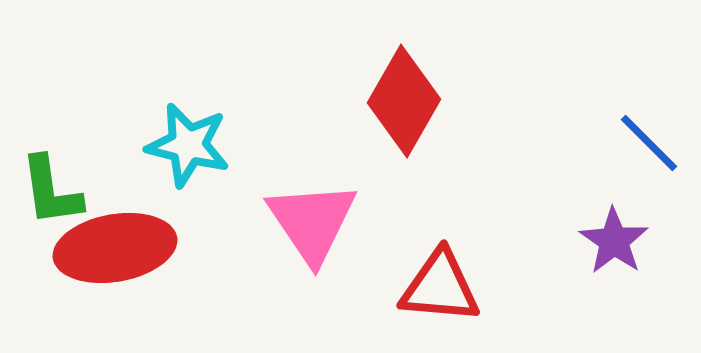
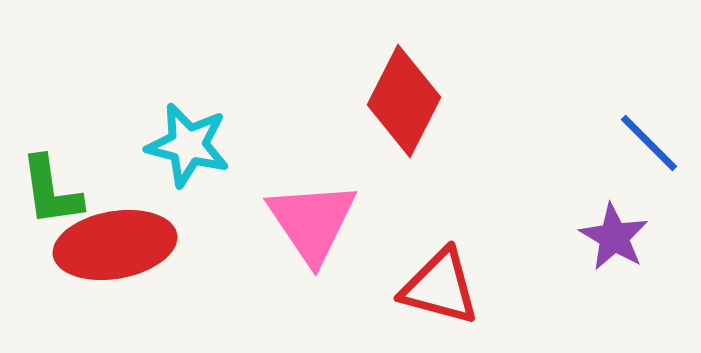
red diamond: rotated 3 degrees counterclockwise
purple star: moved 4 px up; rotated 4 degrees counterclockwise
red ellipse: moved 3 px up
red triangle: rotated 10 degrees clockwise
